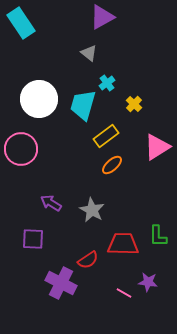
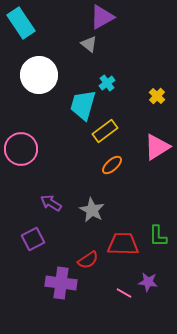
gray triangle: moved 9 px up
white circle: moved 24 px up
yellow cross: moved 23 px right, 8 px up
yellow rectangle: moved 1 px left, 5 px up
purple square: rotated 30 degrees counterclockwise
purple cross: rotated 20 degrees counterclockwise
